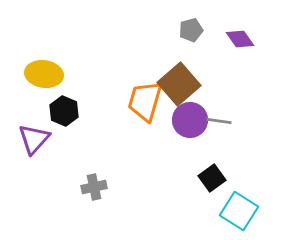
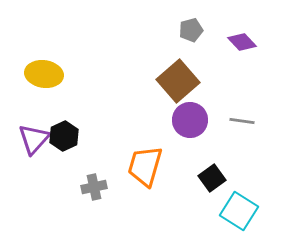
purple diamond: moved 2 px right, 3 px down; rotated 8 degrees counterclockwise
brown square: moved 1 px left, 3 px up
orange trapezoid: moved 65 px down
black hexagon: moved 25 px down; rotated 12 degrees clockwise
gray line: moved 23 px right
